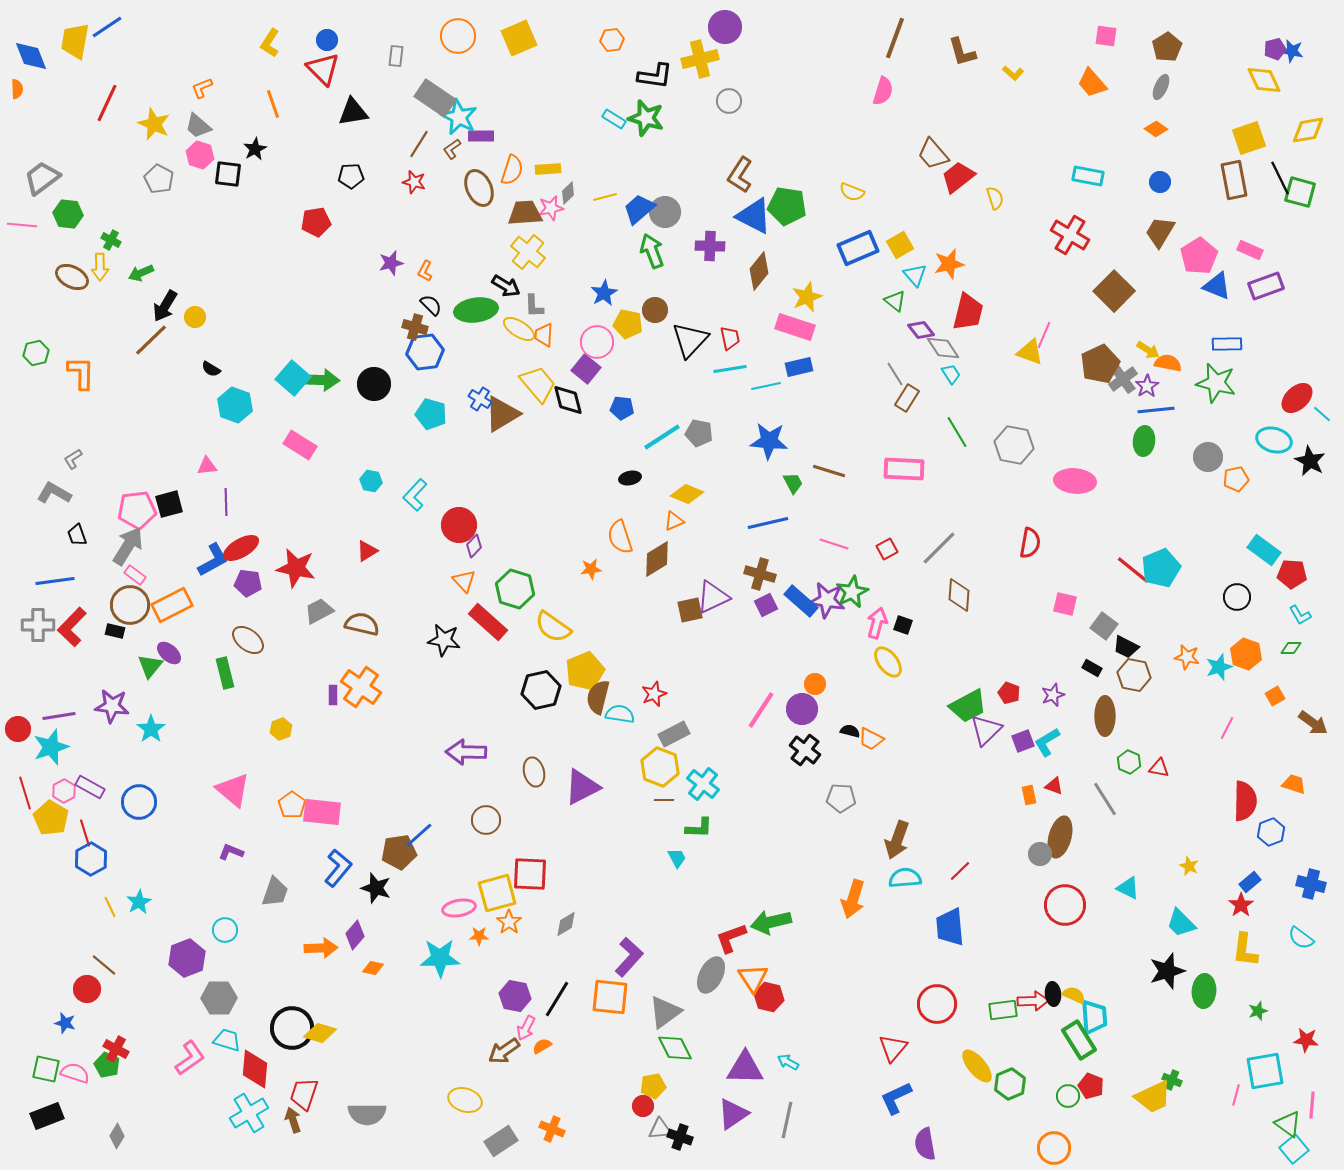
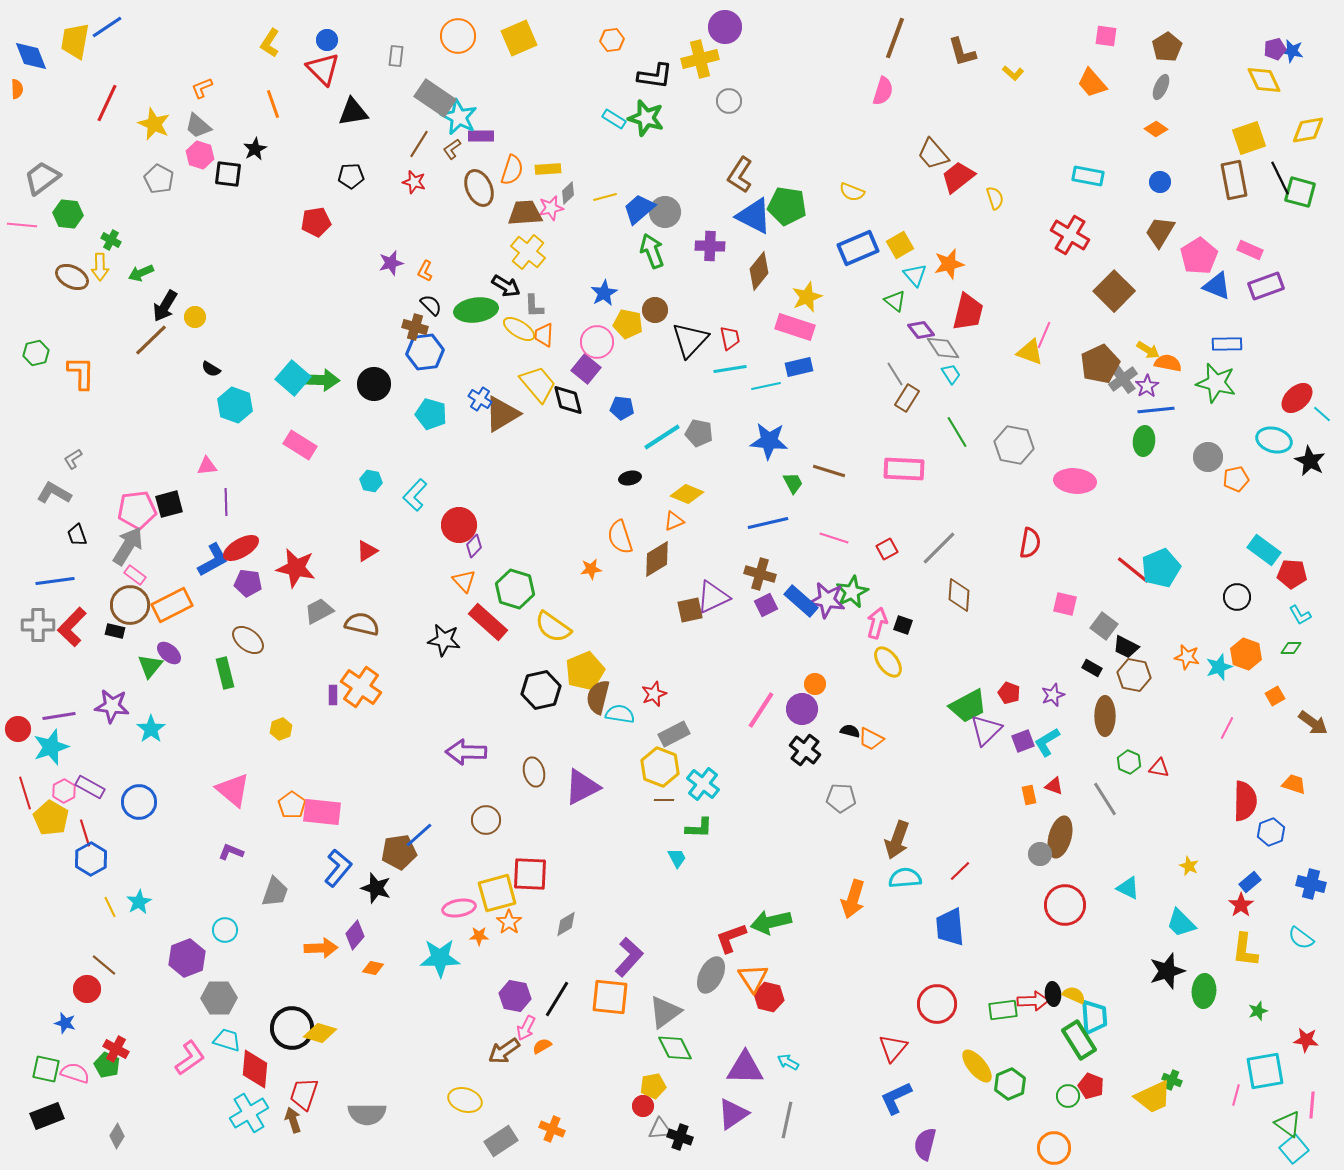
pink line at (834, 544): moved 6 px up
purple semicircle at (925, 1144): rotated 24 degrees clockwise
